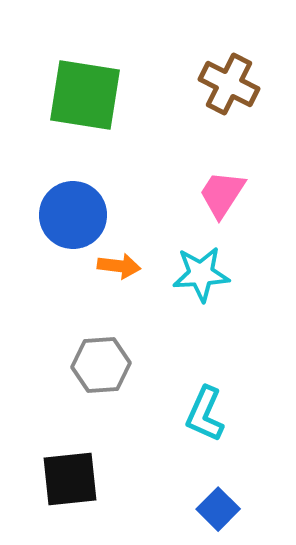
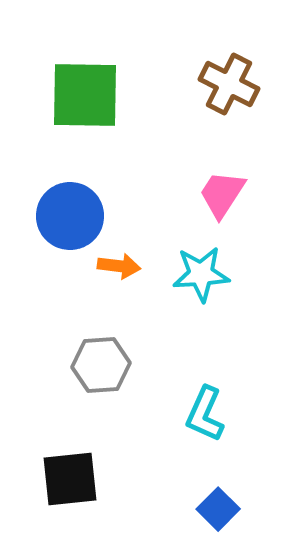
green square: rotated 8 degrees counterclockwise
blue circle: moved 3 px left, 1 px down
